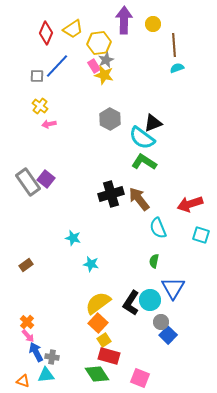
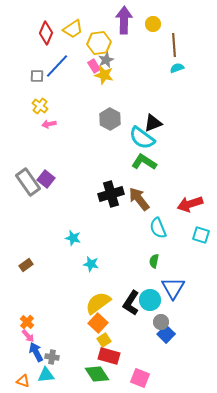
blue square at (168, 335): moved 2 px left, 1 px up
